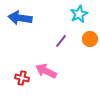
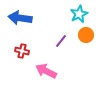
orange circle: moved 4 px left, 4 px up
red cross: moved 27 px up
